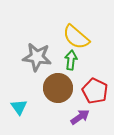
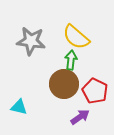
gray star: moved 6 px left, 16 px up
brown circle: moved 6 px right, 4 px up
cyan triangle: rotated 42 degrees counterclockwise
